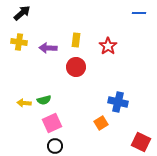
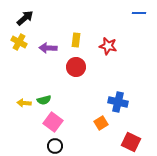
black arrow: moved 3 px right, 5 px down
yellow cross: rotated 21 degrees clockwise
red star: rotated 24 degrees counterclockwise
pink square: moved 1 px right, 1 px up; rotated 30 degrees counterclockwise
red square: moved 10 px left
